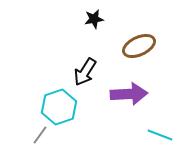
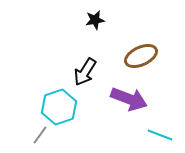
black star: moved 1 px right, 1 px down
brown ellipse: moved 2 px right, 10 px down
purple arrow: moved 5 px down; rotated 24 degrees clockwise
